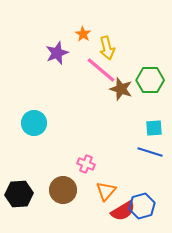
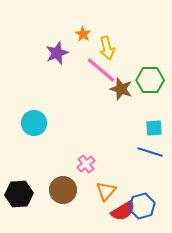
pink cross: rotated 30 degrees clockwise
